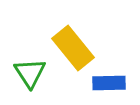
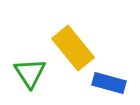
blue rectangle: rotated 16 degrees clockwise
